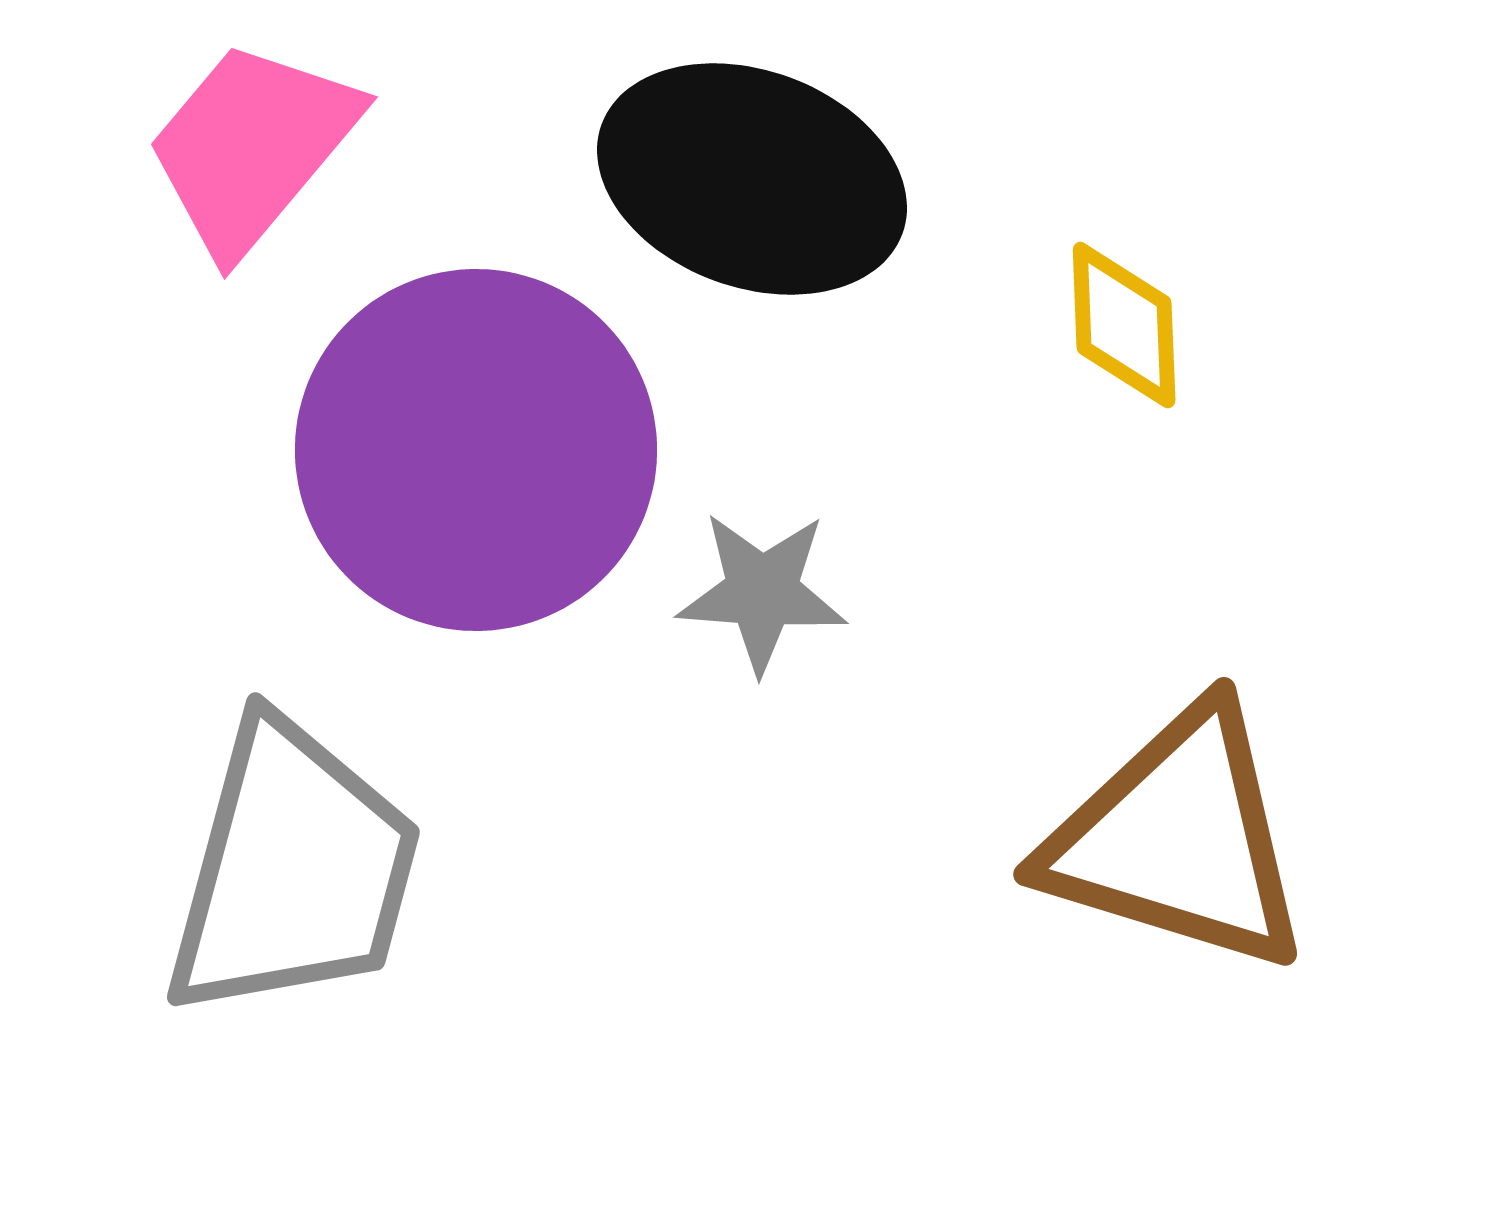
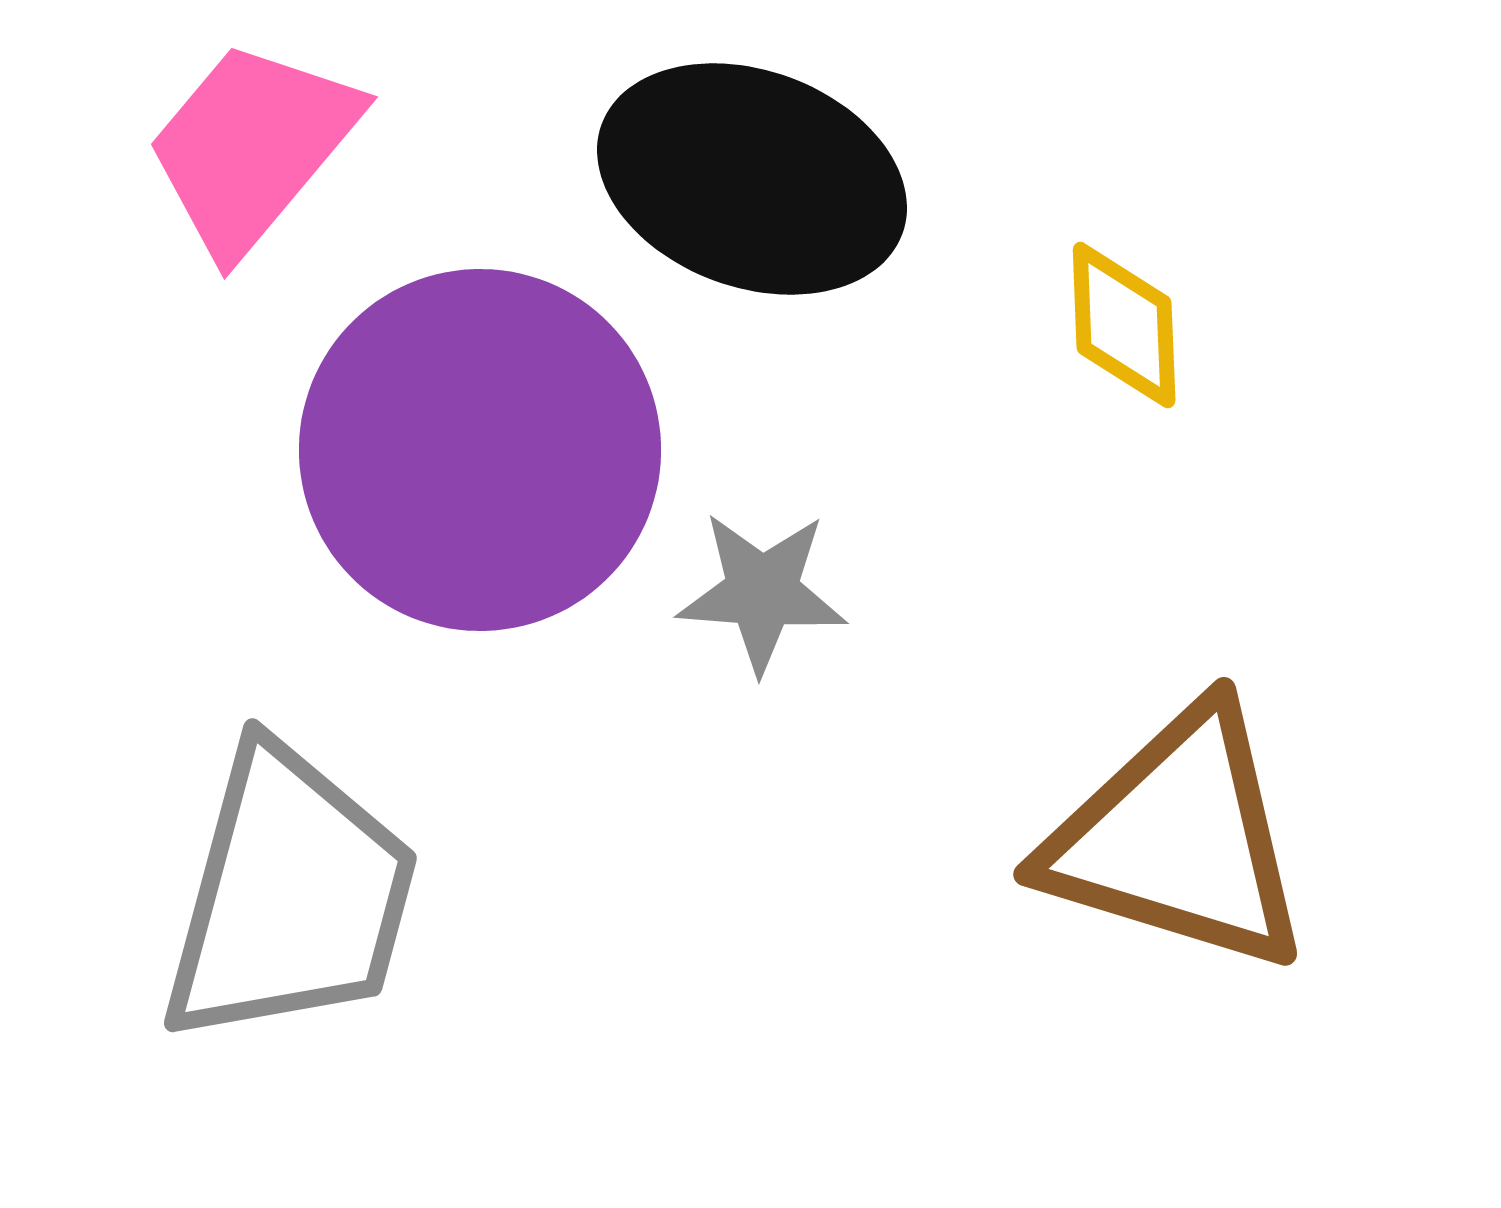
purple circle: moved 4 px right
gray trapezoid: moved 3 px left, 26 px down
